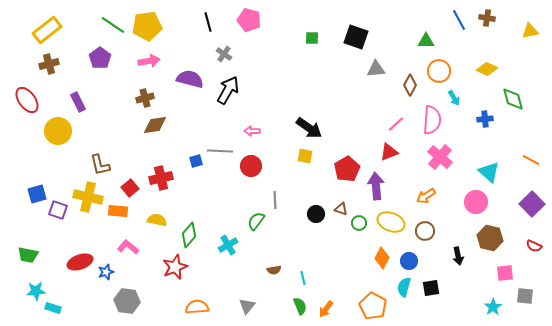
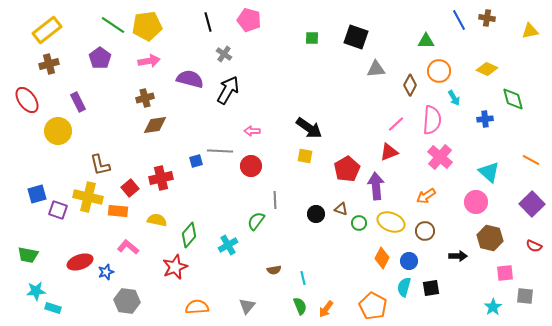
black arrow at (458, 256): rotated 78 degrees counterclockwise
